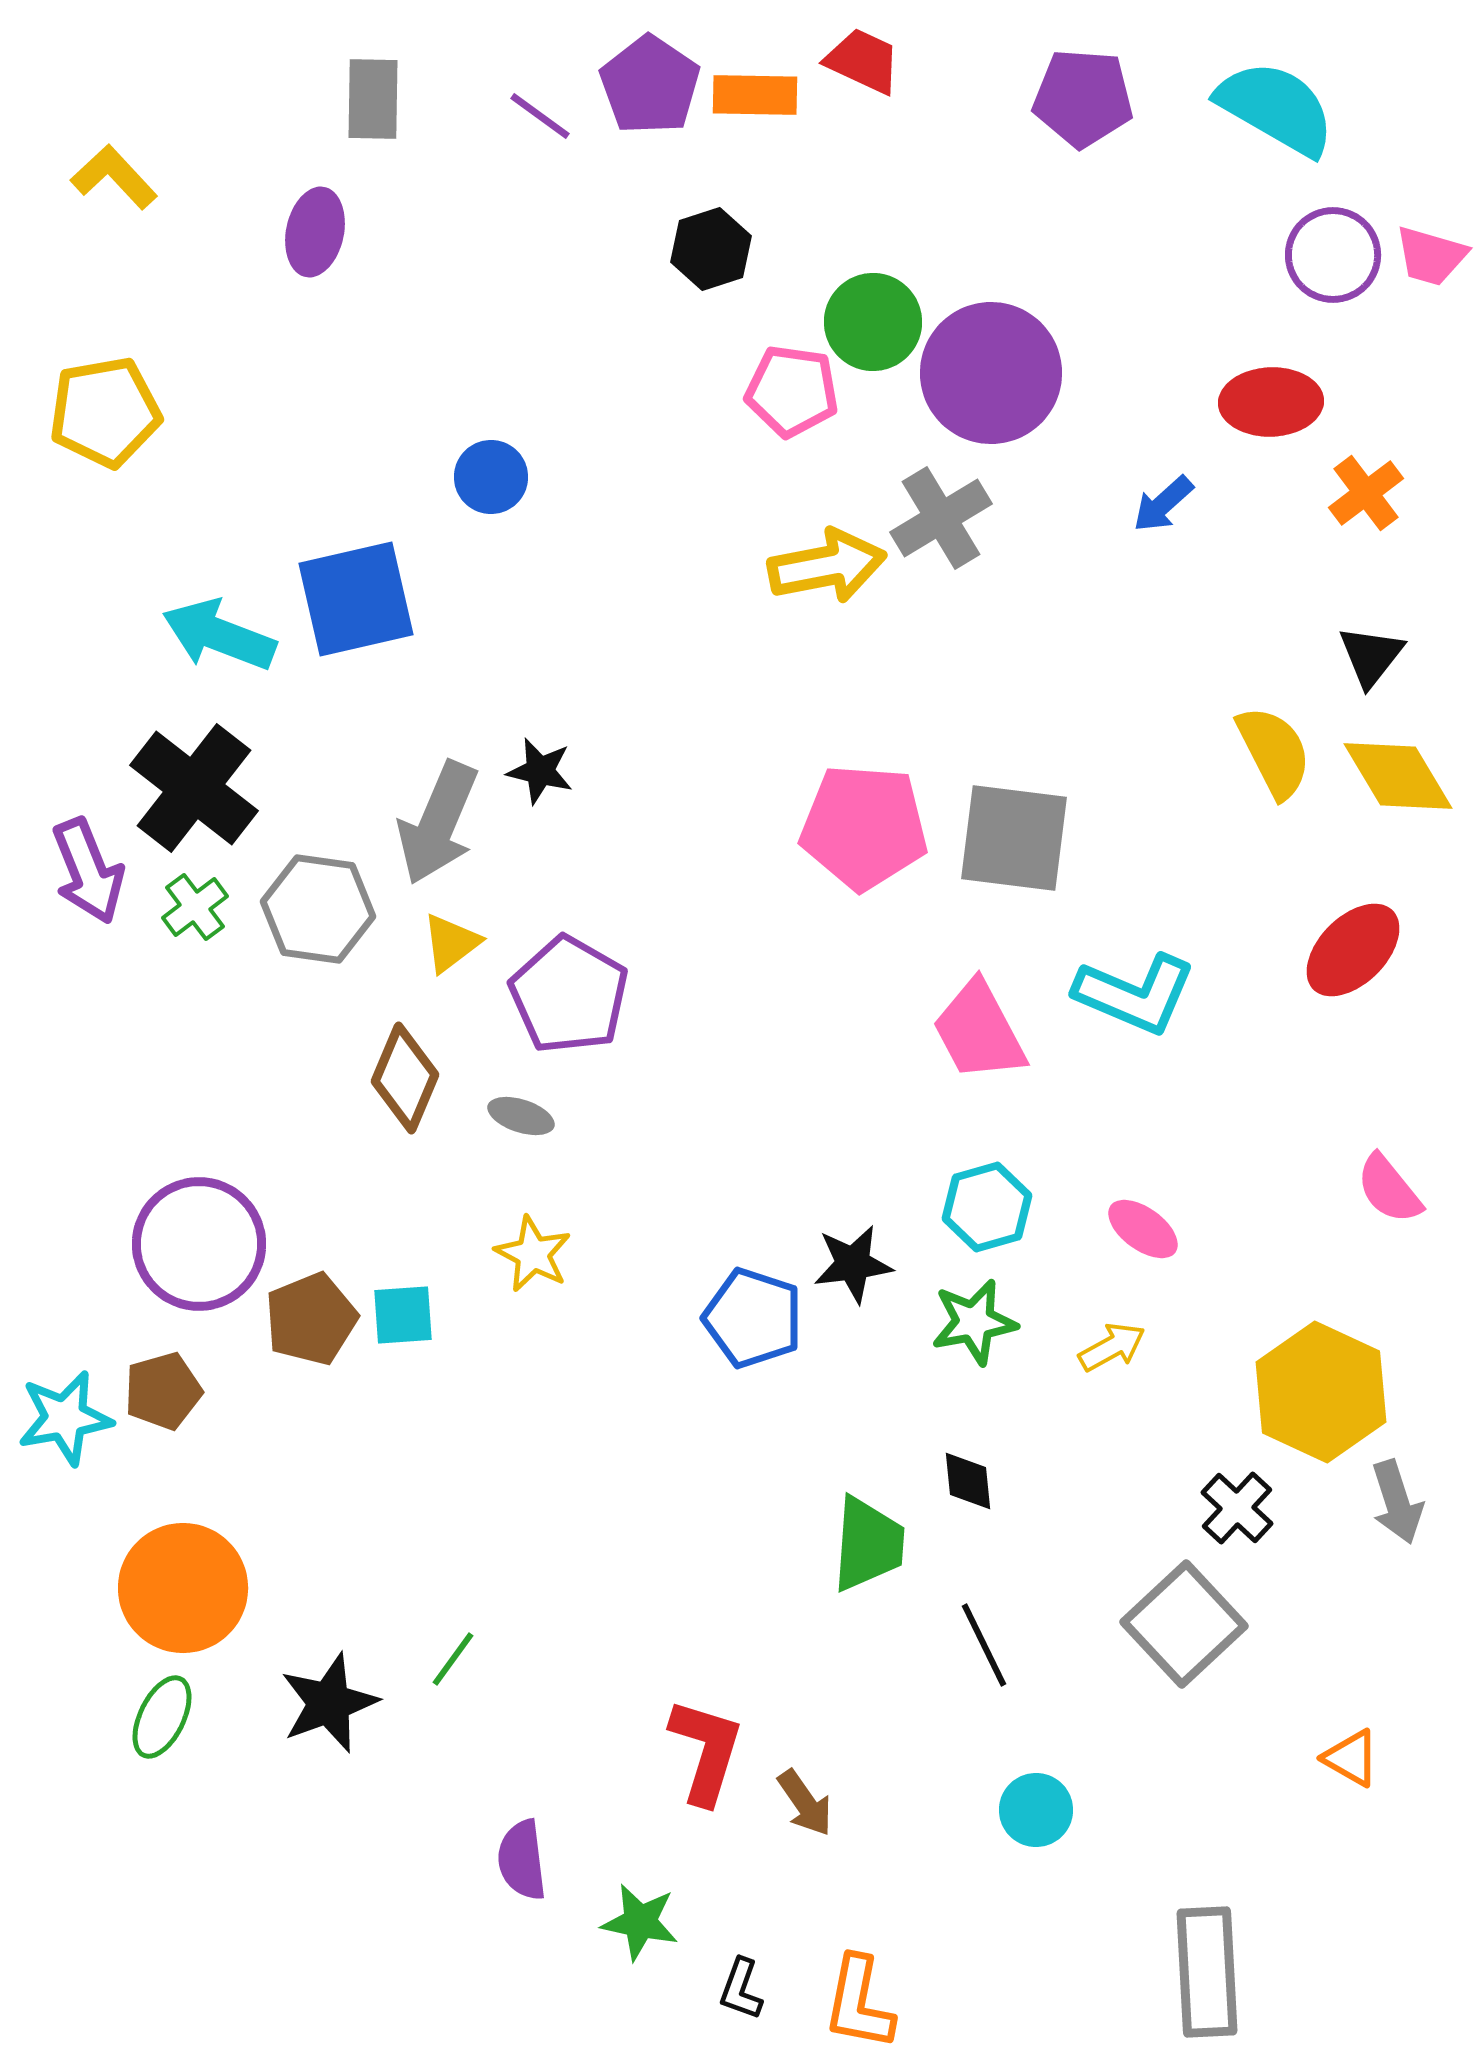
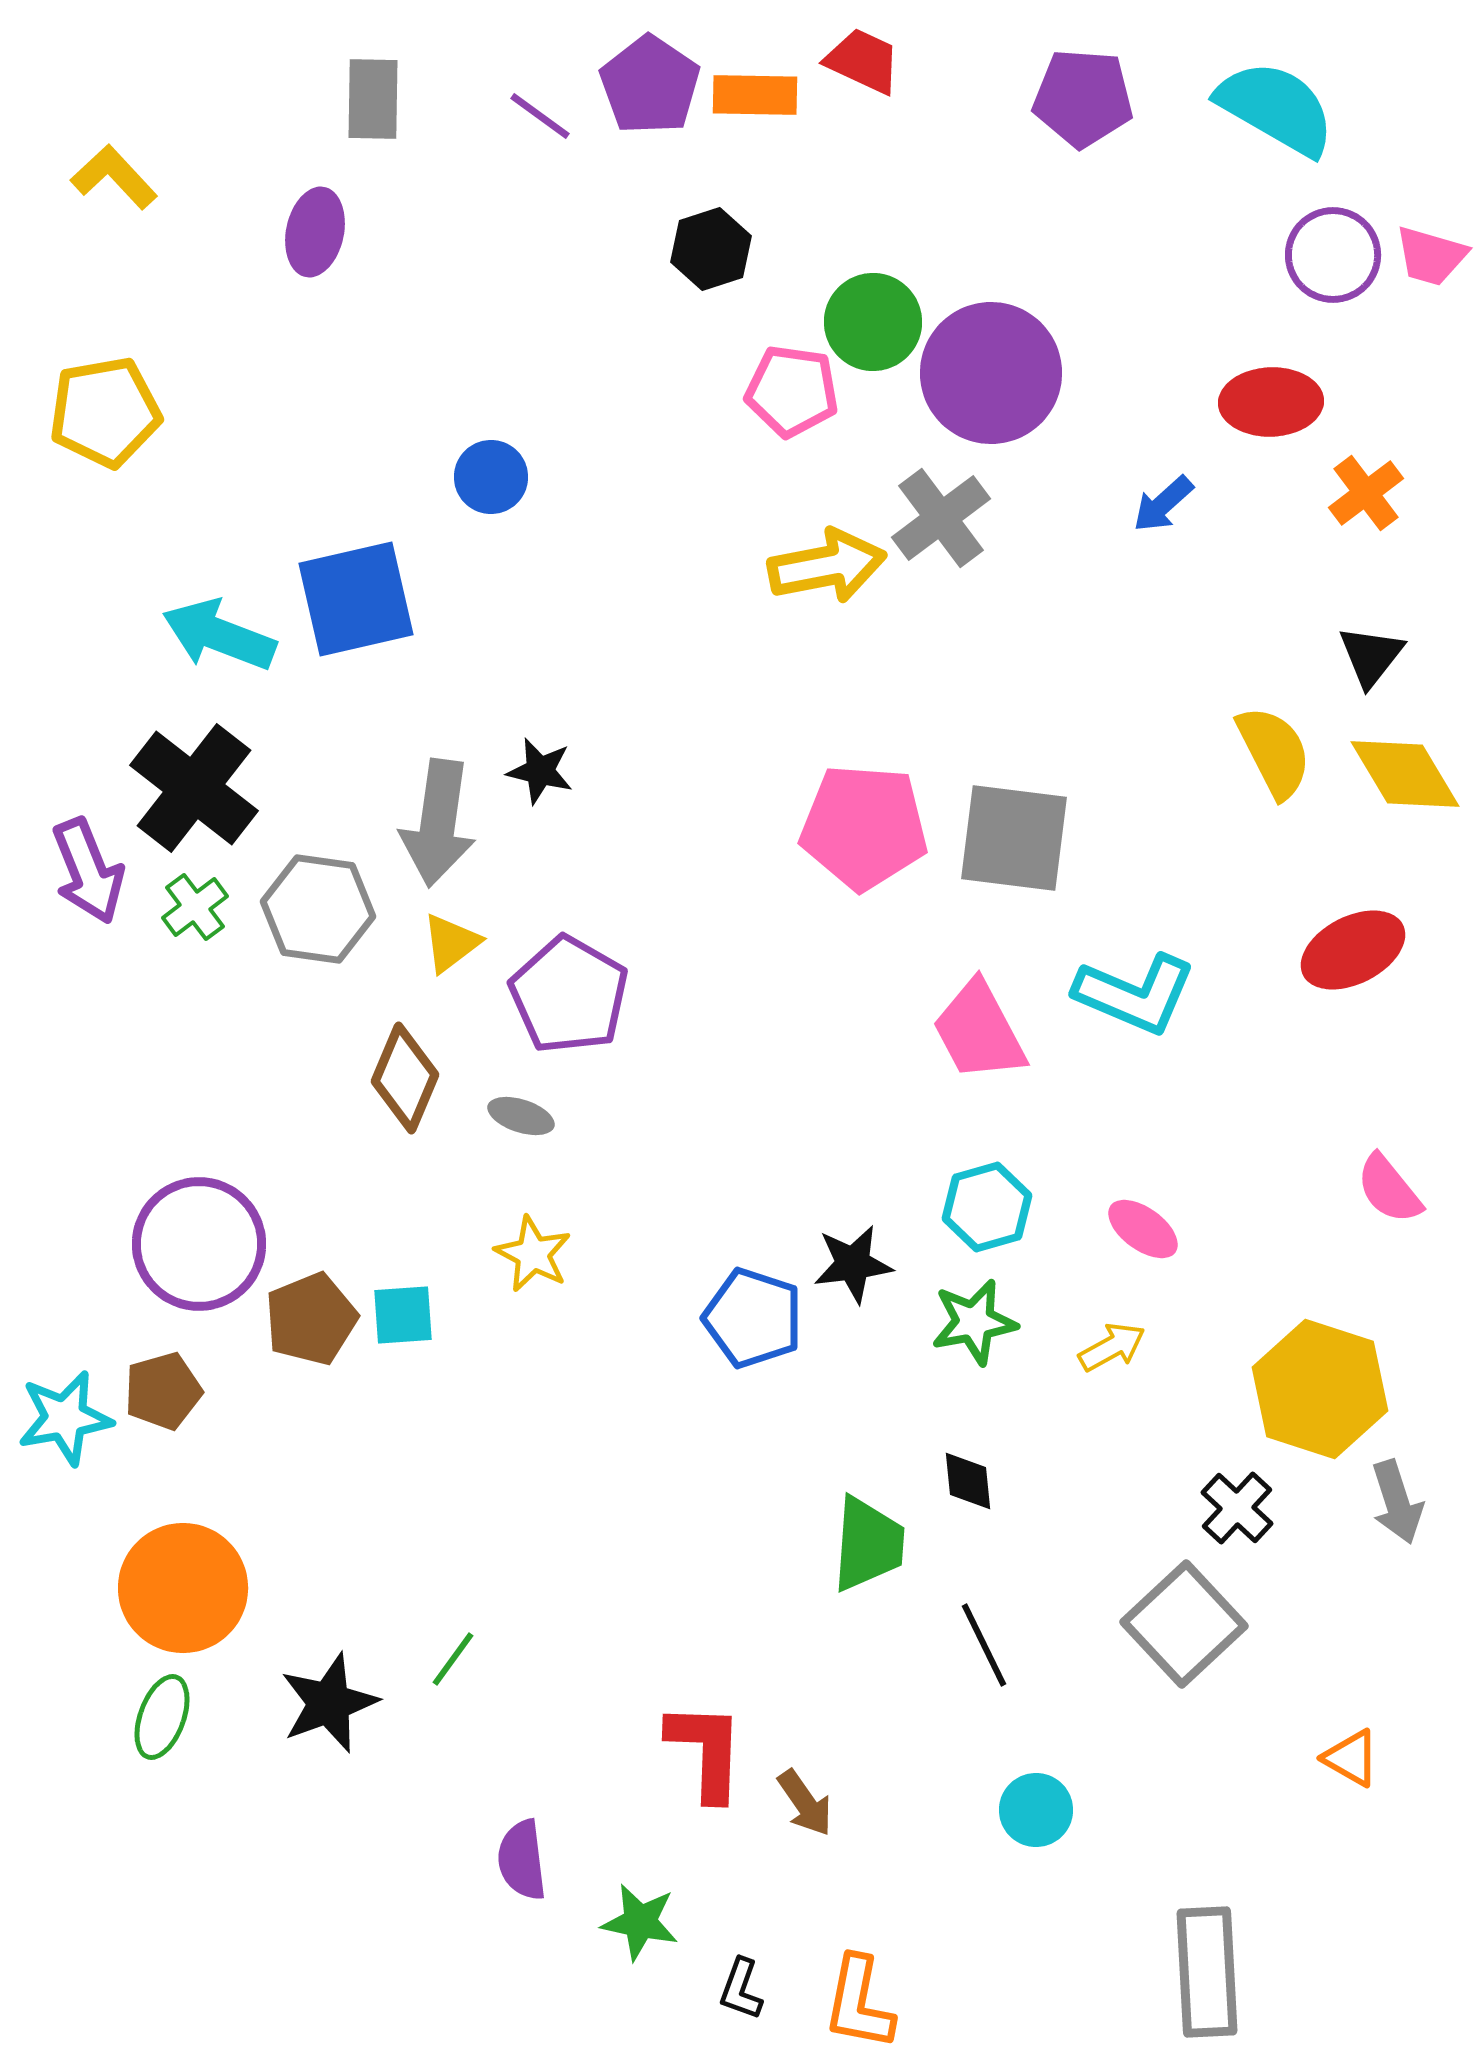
gray cross at (941, 518): rotated 6 degrees counterclockwise
yellow diamond at (1398, 776): moved 7 px right, 2 px up
gray arrow at (438, 823): rotated 15 degrees counterclockwise
red ellipse at (1353, 950): rotated 18 degrees clockwise
yellow hexagon at (1321, 1392): moved 1 px left, 3 px up; rotated 7 degrees counterclockwise
green ellipse at (162, 1717): rotated 6 degrees counterclockwise
red L-shape at (706, 1751): rotated 15 degrees counterclockwise
